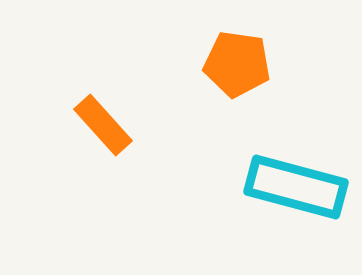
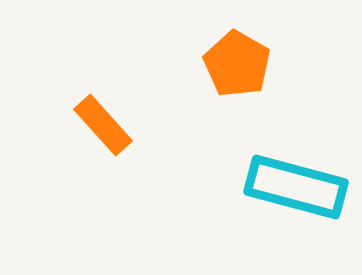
orange pentagon: rotated 22 degrees clockwise
